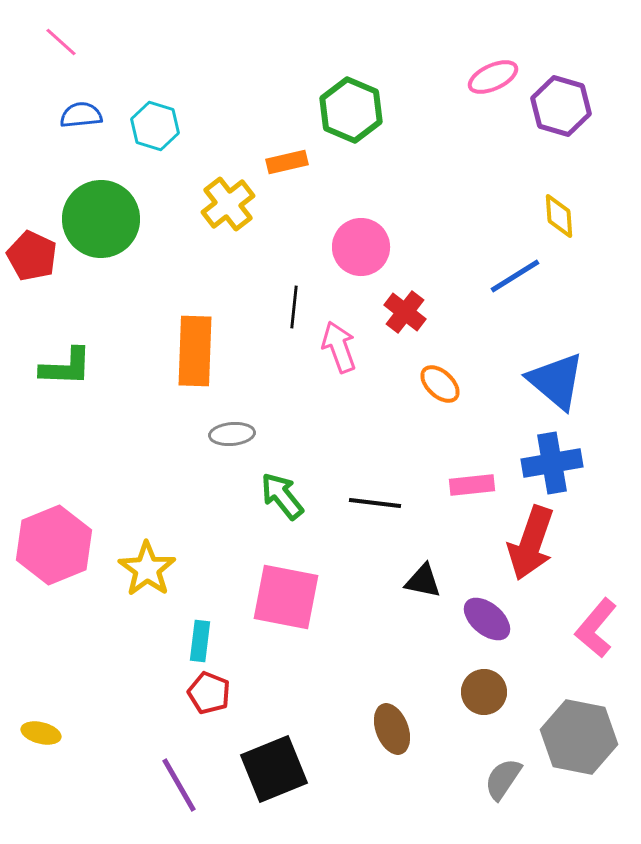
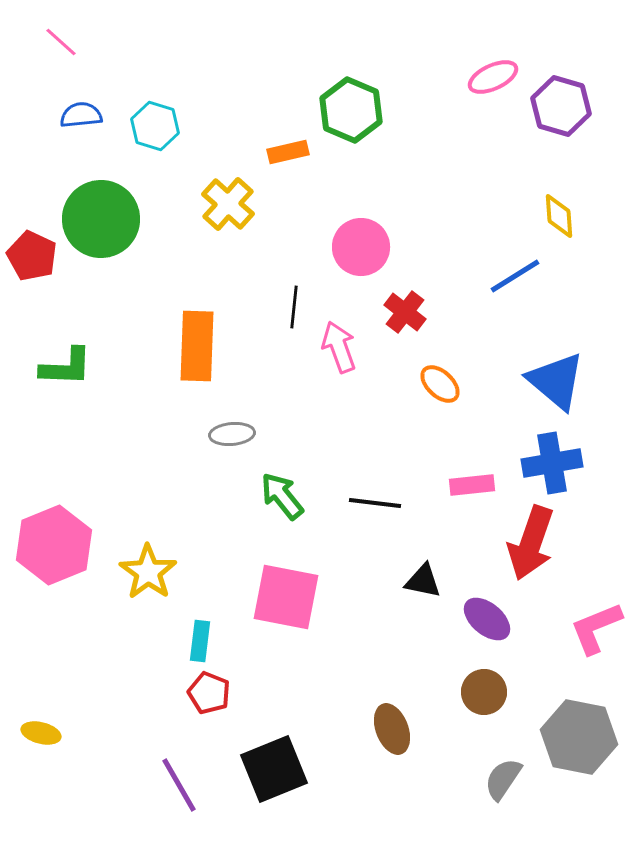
orange rectangle at (287, 162): moved 1 px right, 10 px up
yellow cross at (228, 204): rotated 10 degrees counterclockwise
orange rectangle at (195, 351): moved 2 px right, 5 px up
yellow star at (147, 569): moved 1 px right, 3 px down
pink L-shape at (596, 628): rotated 28 degrees clockwise
